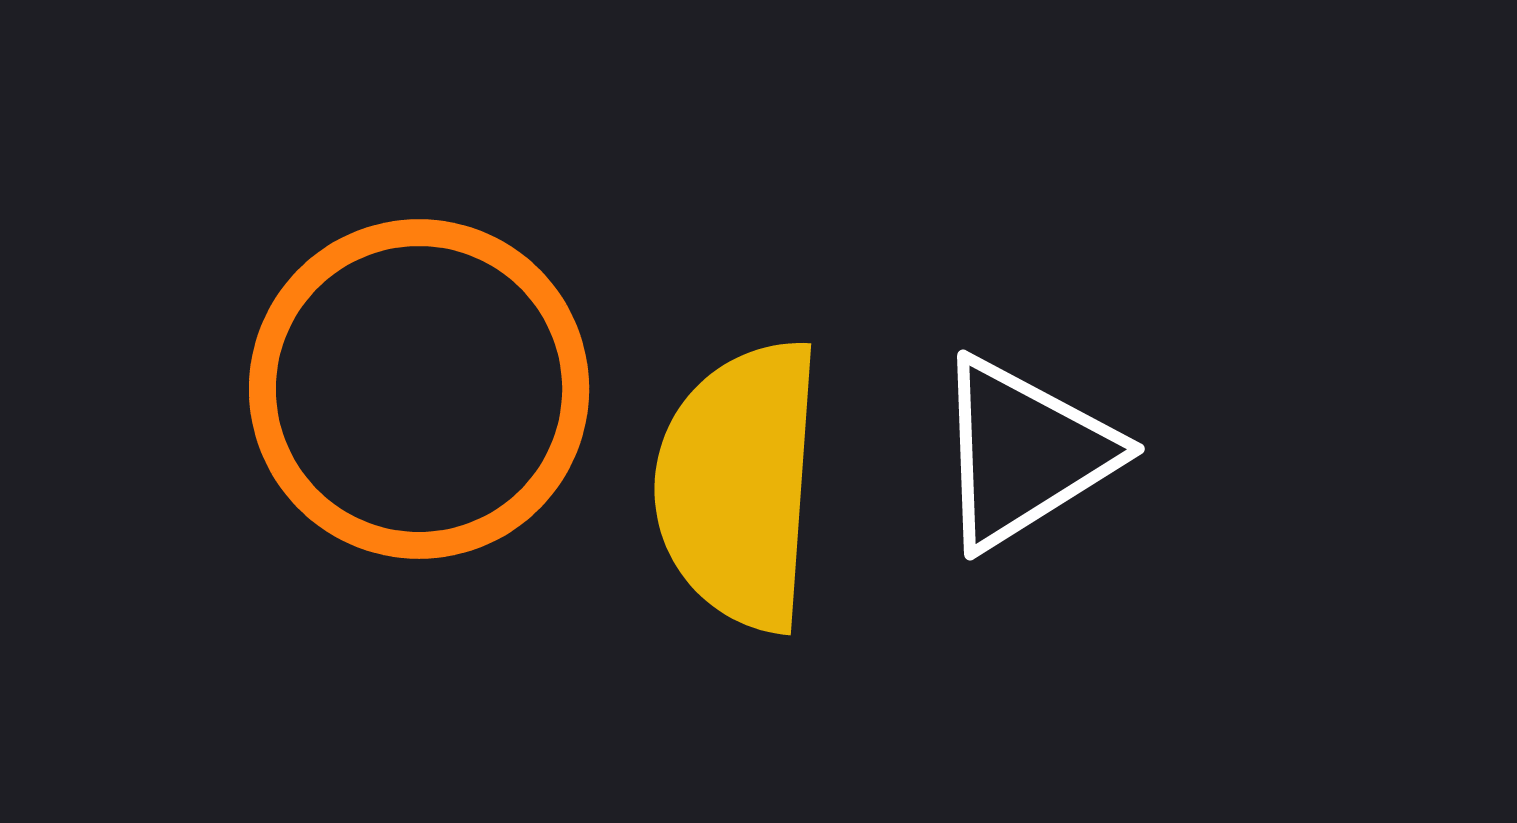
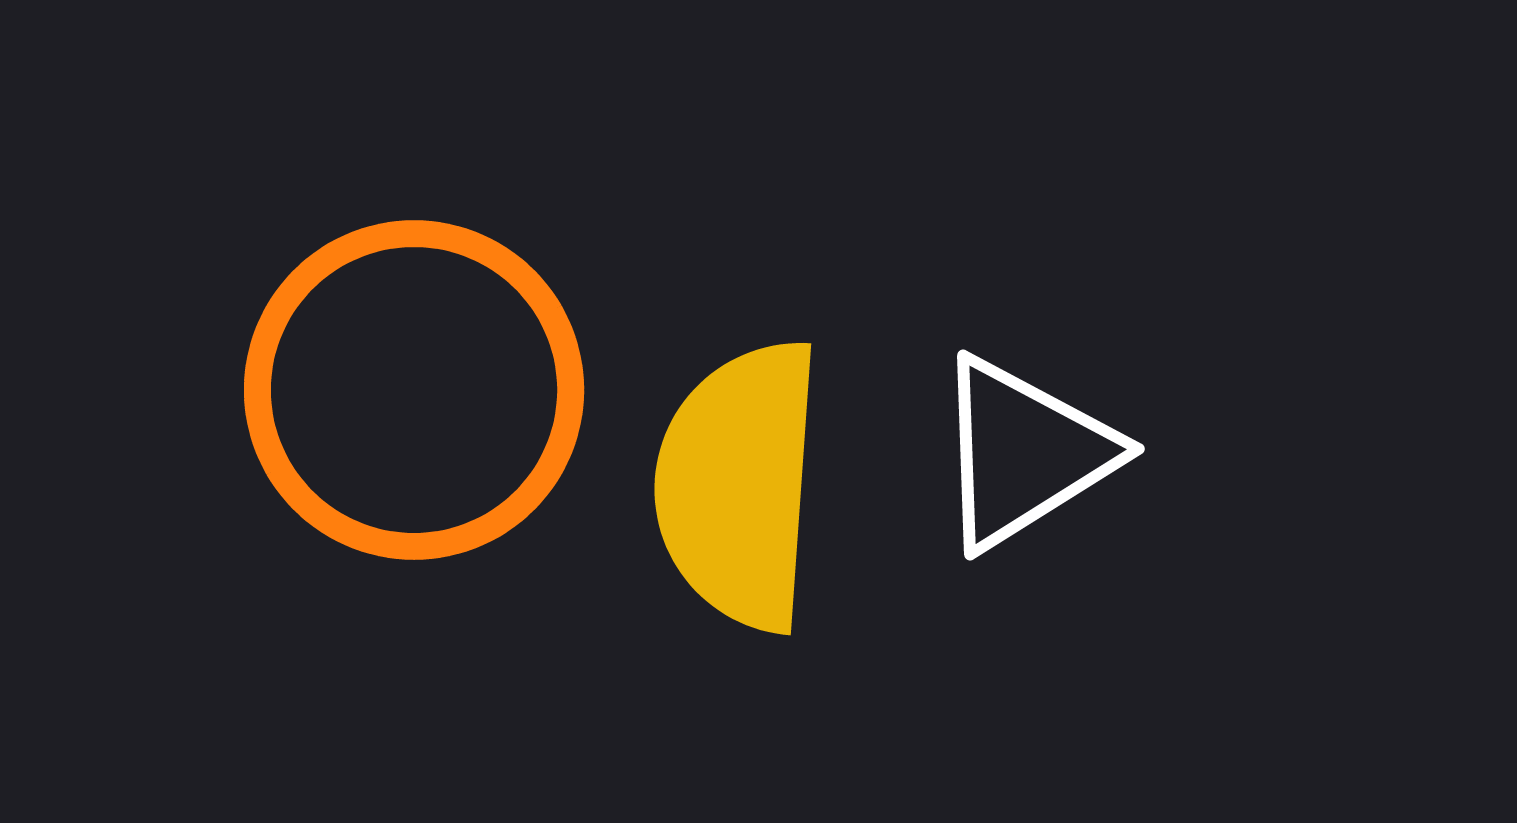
orange circle: moved 5 px left, 1 px down
